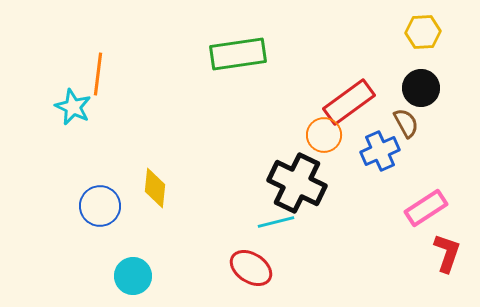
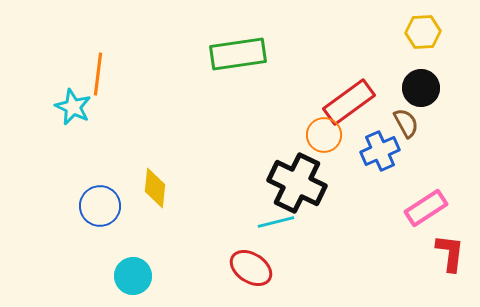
red L-shape: moved 3 px right; rotated 12 degrees counterclockwise
